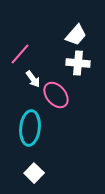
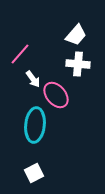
white cross: moved 1 px down
cyan ellipse: moved 5 px right, 3 px up
white square: rotated 18 degrees clockwise
